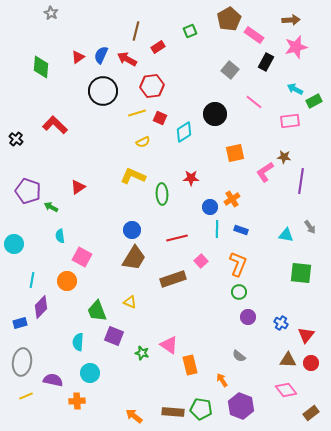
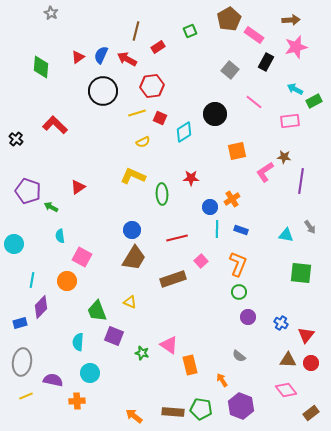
orange square at (235, 153): moved 2 px right, 2 px up
